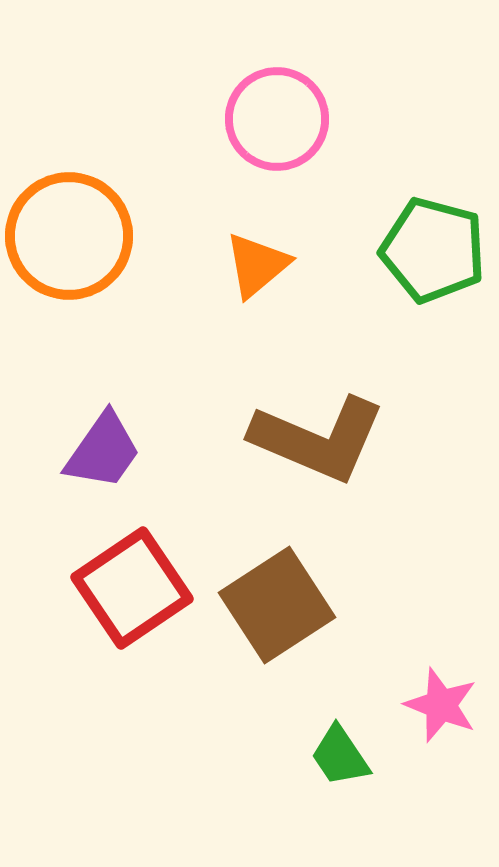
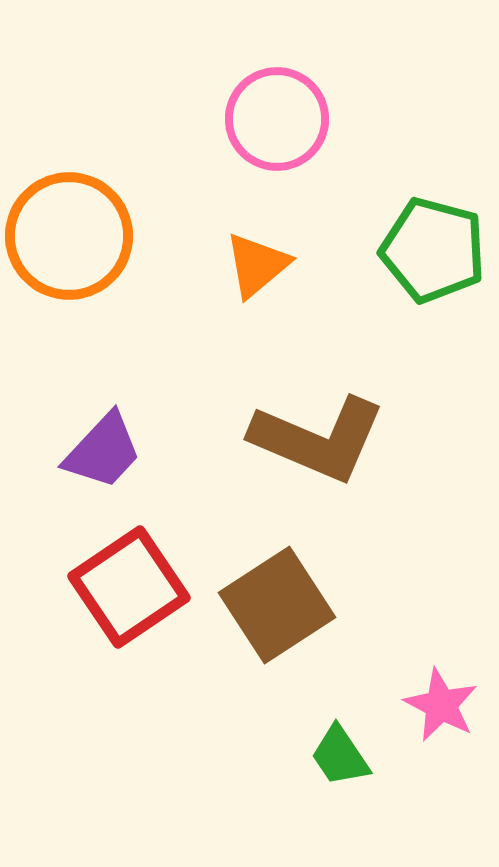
purple trapezoid: rotated 8 degrees clockwise
red square: moved 3 px left, 1 px up
pink star: rotated 6 degrees clockwise
